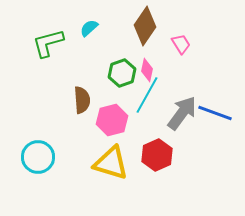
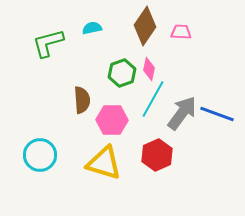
cyan semicircle: moved 3 px right; rotated 30 degrees clockwise
pink trapezoid: moved 12 px up; rotated 55 degrees counterclockwise
pink diamond: moved 2 px right, 1 px up
cyan line: moved 6 px right, 4 px down
blue line: moved 2 px right, 1 px down
pink hexagon: rotated 16 degrees clockwise
cyan circle: moved 2 px right, 2 px up
yellow triangle: moved 7 px left
